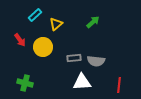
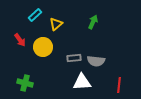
green arrow: rotated 24 degrees counterclockwise
